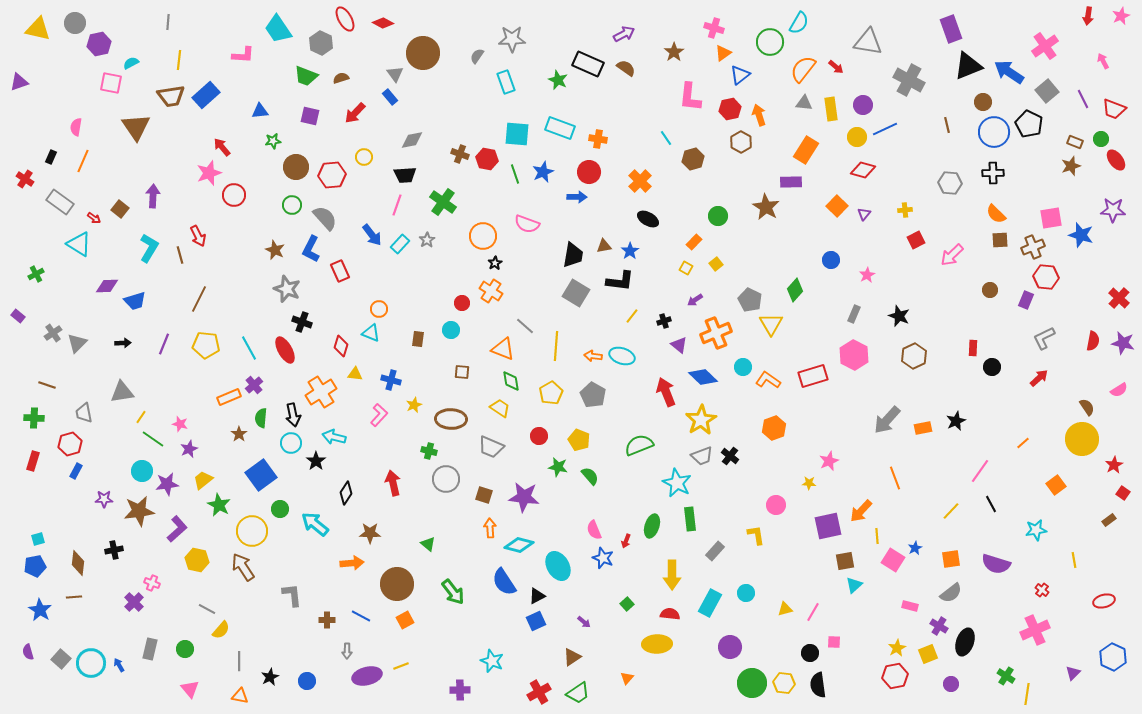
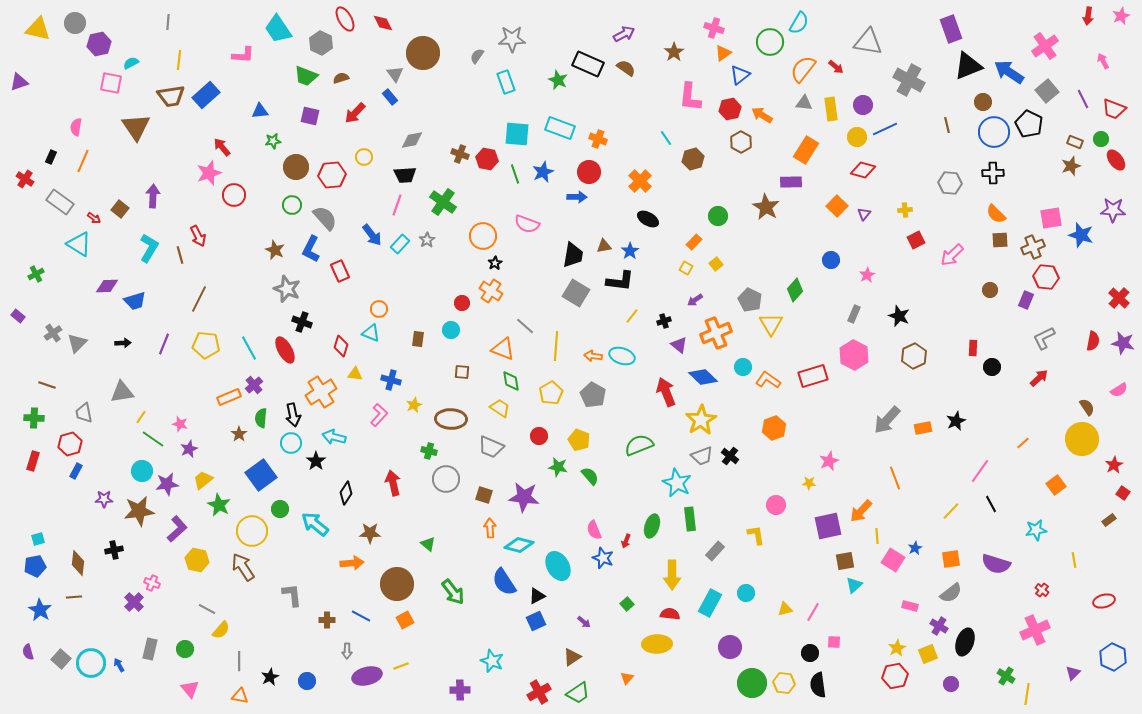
red diamond at (383, 23): rotated 35 degrees clockwise
orange arrow at (759, 115): moved 3 px right; rotated 40 degrees counterclockwise
orange cross at (598, 139): rotated 12 degrees clockwise
